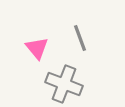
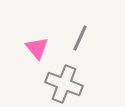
gray line: rotated 44 degrees clockwise
